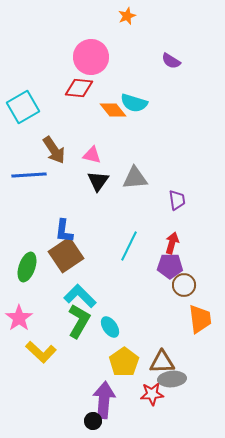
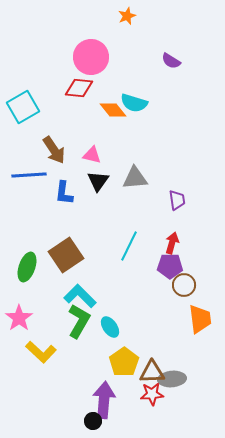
blue L-shape: moved 38 px up
brown triangle: moved 10 px left, 10 px down
